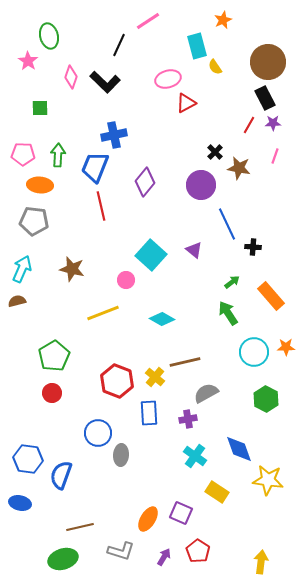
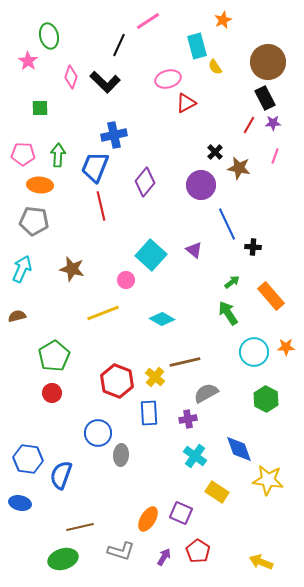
brown semicircle at (17, 301): moved 15 px down
yellow arrow at (261, 562): rotated 75 degrees counterclockwise
